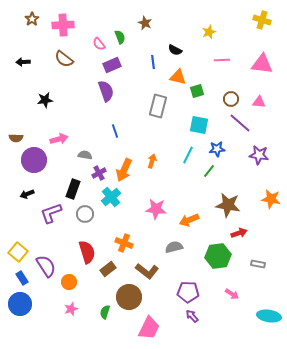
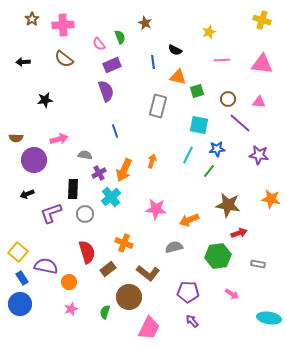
brown circle at (231, 99): moved 3 px left
black rectangle at (73, 189): rotated 18 degrees counterclockwise
purple semicircle at (46, 266): rotated 45 degrees counterclockwise
brown L-shape at (147, 271): moved 1 px right, 2 px down
purple arrow at (192, 316): moved 5 px down
cyan ellipse at (269, 316): moved 2 px down
